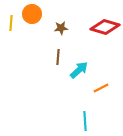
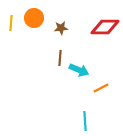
orange circle: moved 2 px right, 4 px down
red diamond: rotated 16 degrees counterclockwise
brown line: moved 2 px right, 1 px down
cyan arrow: rotated 66 degrees clockwise
